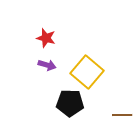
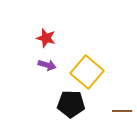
black pentagon: moved 1 px right, 1 px down
brown line: moved 4 px up
